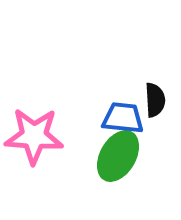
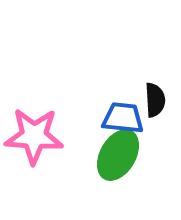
green ellipse: moved 1 px up
